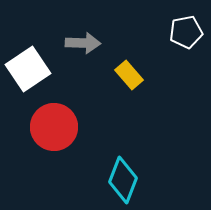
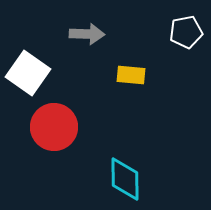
gray arrow: moved 4 px right, 9 px up
white square: moved 4 px down; rotated 21 degrees counterclockwise
yellow rectangle: moved 2 px right; rotated 44 degrees counterclockwise
cyan diamond: moved 2 px right, 1 px up; rotated 21 degrees counterclockwise
